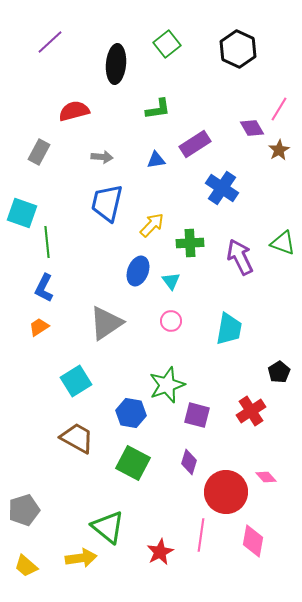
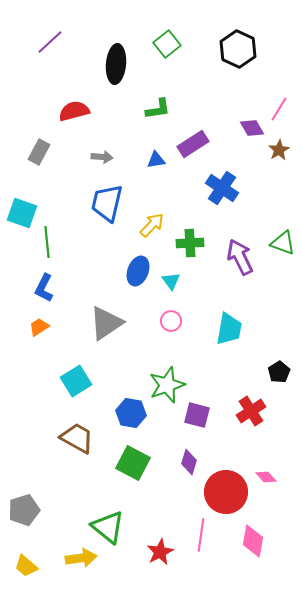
purple rectangle at (195, 144): moved 2 px left
